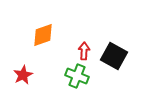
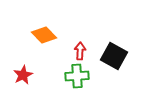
orange diamond: moved 1 px right; rotated 65 degrees clockwise
red arrow: moved 4 px left
green cross: rotated 25 degrees counterclockwise
